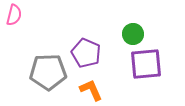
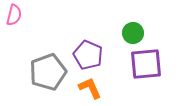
green circle: moved 1 px up
purple pentagon: moved 2 px right, 2 px down
gray pentagon: rotated 18 degrees counterclockwise
orange L-shape: moved 1 px left, 2 px up
